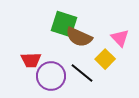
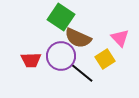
green square: moved 3 px left, 7 px up; rotated 16 degrees clockwise
brown semicircle: moved 1 px left, 1 px down
yellow square: rotated 12 degrees clockwise
purple circle: moved 10 px right, 20 px up
